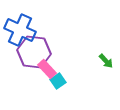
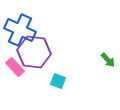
green arrow: moved 2 px right, 1 px up
pink rectangle: moved 32 px left, 2 px up
cyan square: rotated 35 degrees counterclockwise
